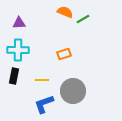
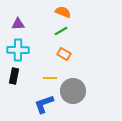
orange semicircle: moved 2 px left
green line: moved 22 px left, 12 px down
purple triangle: moved 1 px left, 1 px down
orange rectangle: rotated 48 degrees clockwise
yellow line: moved 8 px right, 2 px up
